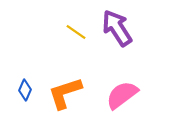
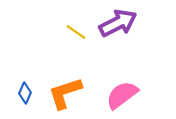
purple arrow: moved 1 px right, 5 px up; rotated 96 degrees clockwise
blue diamond: moved 3 px down
